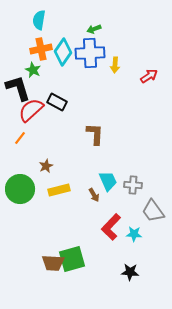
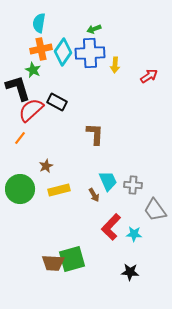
cyan semicircle: moved 3 px down
gray trapezoid: moved 2 px right, 1 px up
